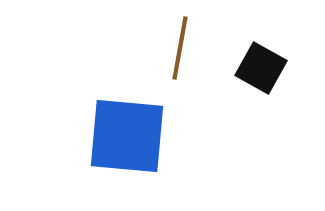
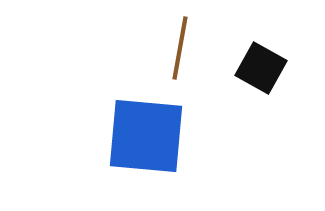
blue square: moved 19 px right
